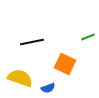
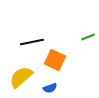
orange square: moved 10 px left, 4 px up
yellow semicircle: moved 1 px right, 1 px up; rotated 60 degrees counterclockwise
blue semicircle: moved 2 px right
